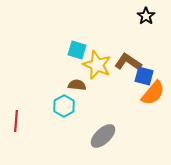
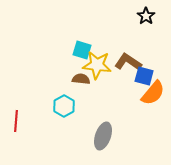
cyan square: moved 5 px right
yellow star: rotated 16 degrees counterclockwise
brown semicircle: moved 4 px right, 6 px up
gray ellipse: rotated 28 degrees counterclockwise
